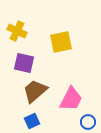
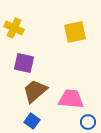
yellow cross: moved 3 px left, 3 px up
yellow square: moved 14 px right, 10 px up
pink trapezoid: rotated 112 degrees counterclockwise
blue square: rotated 28 degrees counterclockwise
